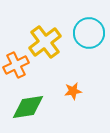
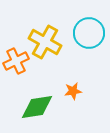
yellow cross: rotated 24 degrees counterclockwise
orange cross: moved 4 px up
green diamond: moved 9 px right
